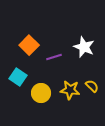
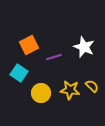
orange square: rotated 18 degrees clockwise
cyan square: moved 1 px right, 4 px up
